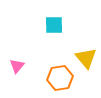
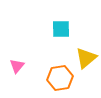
cyan square: moved 7 px right, 4 px down
yellow triangle: rotated 30 degrees clockwise
